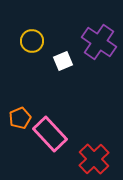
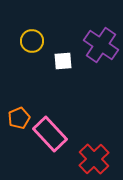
purple cross: moved 2 px right, 3 px down
white square: rotated 18 degrees clockwise
orange pentagon: moved 1 px left
